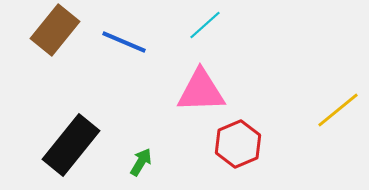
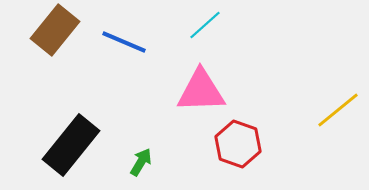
red hexagon: rotated 18 degrees counterclockwise
